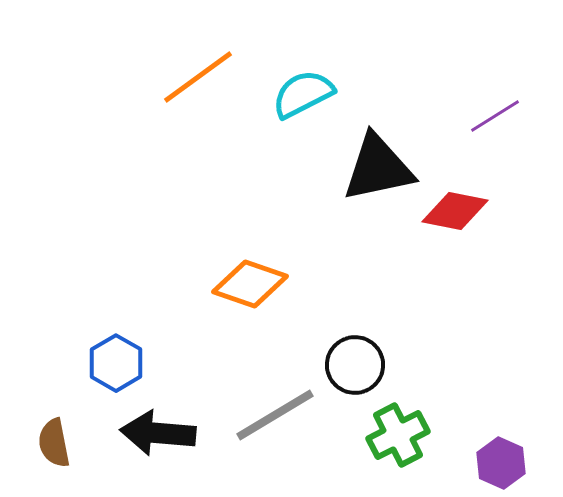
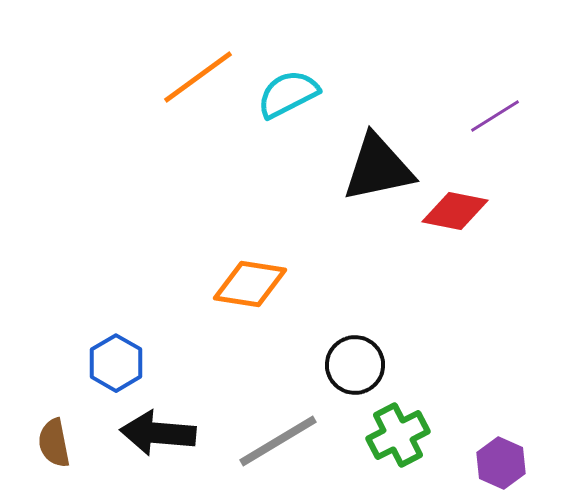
cyan semicircle: moved 15 px left
orange diamond: rotated 10 degrees counterclockwise
gray line: moved 3 px right, 26 px down
